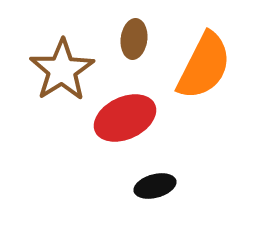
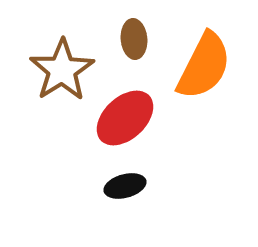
brown ellipse: rotated 12 degrees counterclockwise
red ellipse: rotated 18 degrees counterclockwise
black ellipse: moved 30 px left
